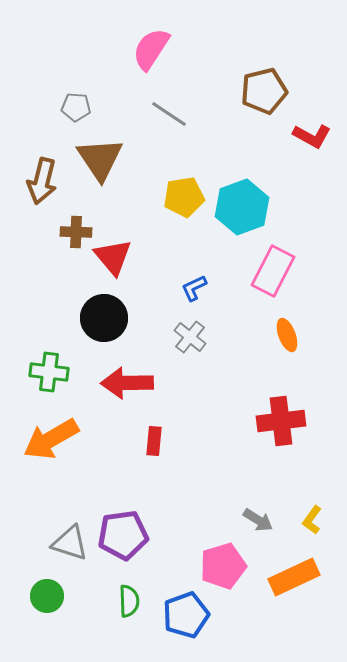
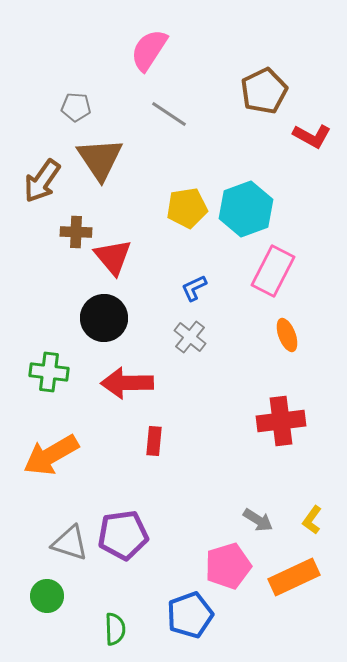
pink semicircle: moved 2 px left, 1 px down
brown pentagon: rotated 12 degrees counterclockwise
brown arrow: rotated 21 degrees clockwise
yellow pentagon: moved 3 px right, 11 px down
cyan hexagon: moved 4 px right, 2 px down
orange arrow: moved 16 px down
pink pentagon: moved 5 px right
green semicircle: moved 14 px left, 28 px down
blue pentagon: moved 4 px right
